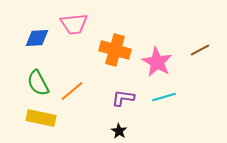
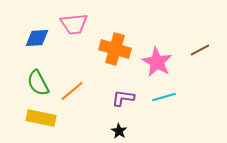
orange cross: moved 1 px up
